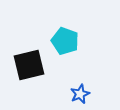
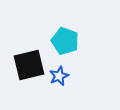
blue star: moved 21 px left, 18 px up
